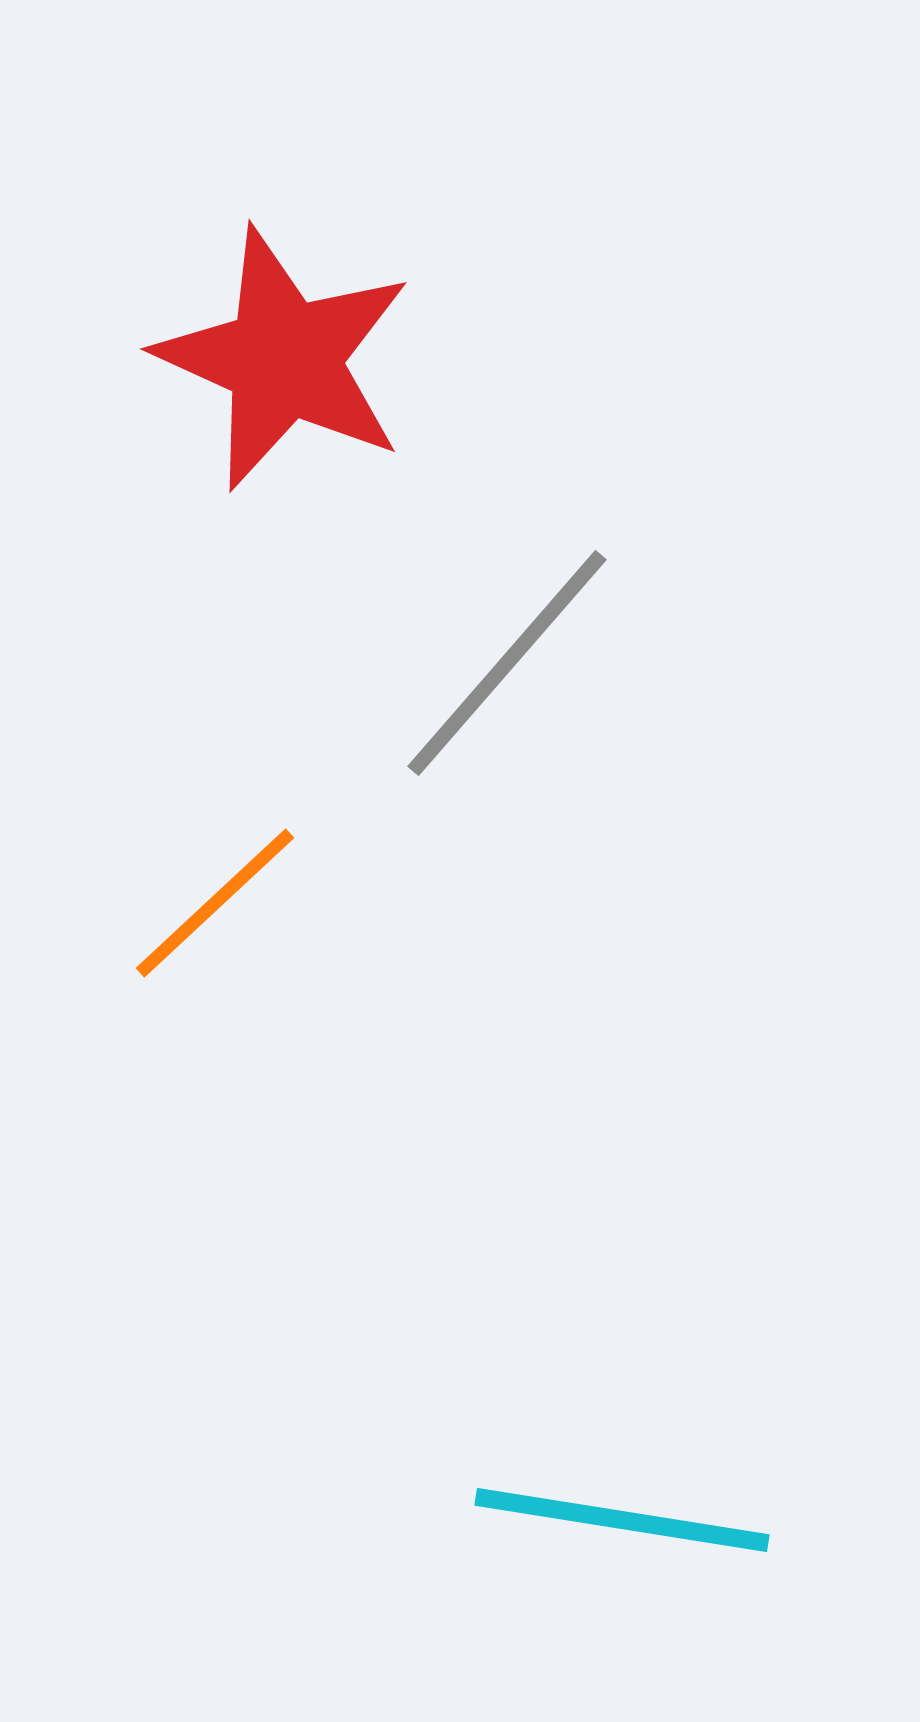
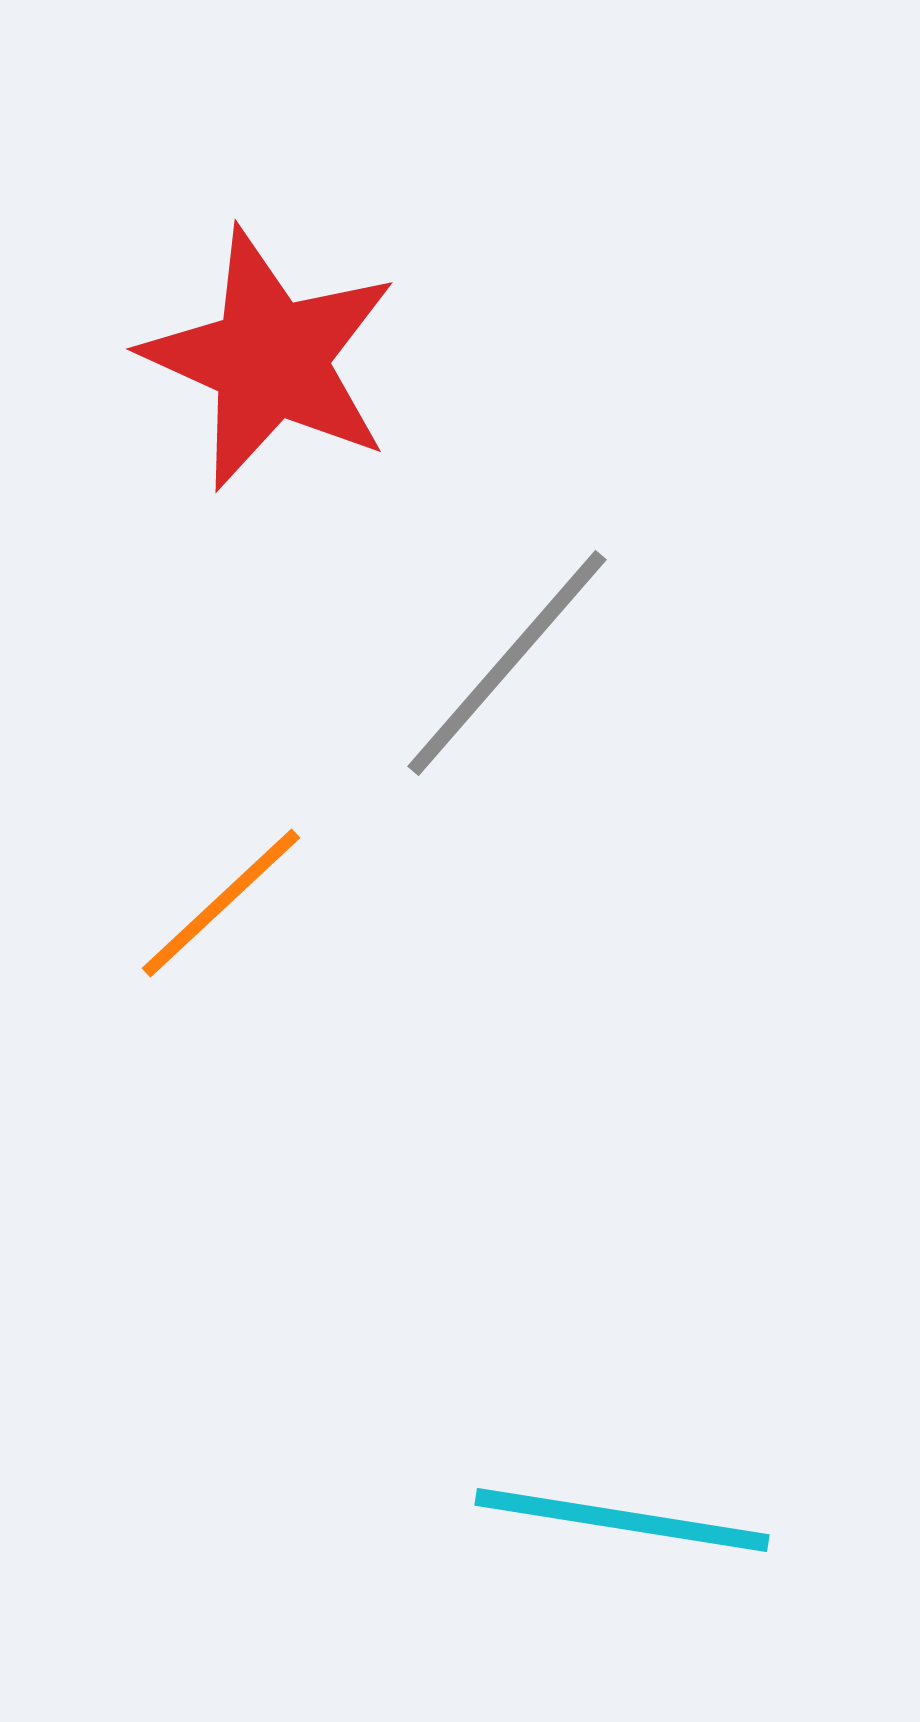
red star: moved 14 px left
orange line: moved 6 px right
